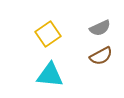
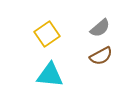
gray semicircle: rotated 15 degrees counterclockwise
yellow square: moved 1 px left
